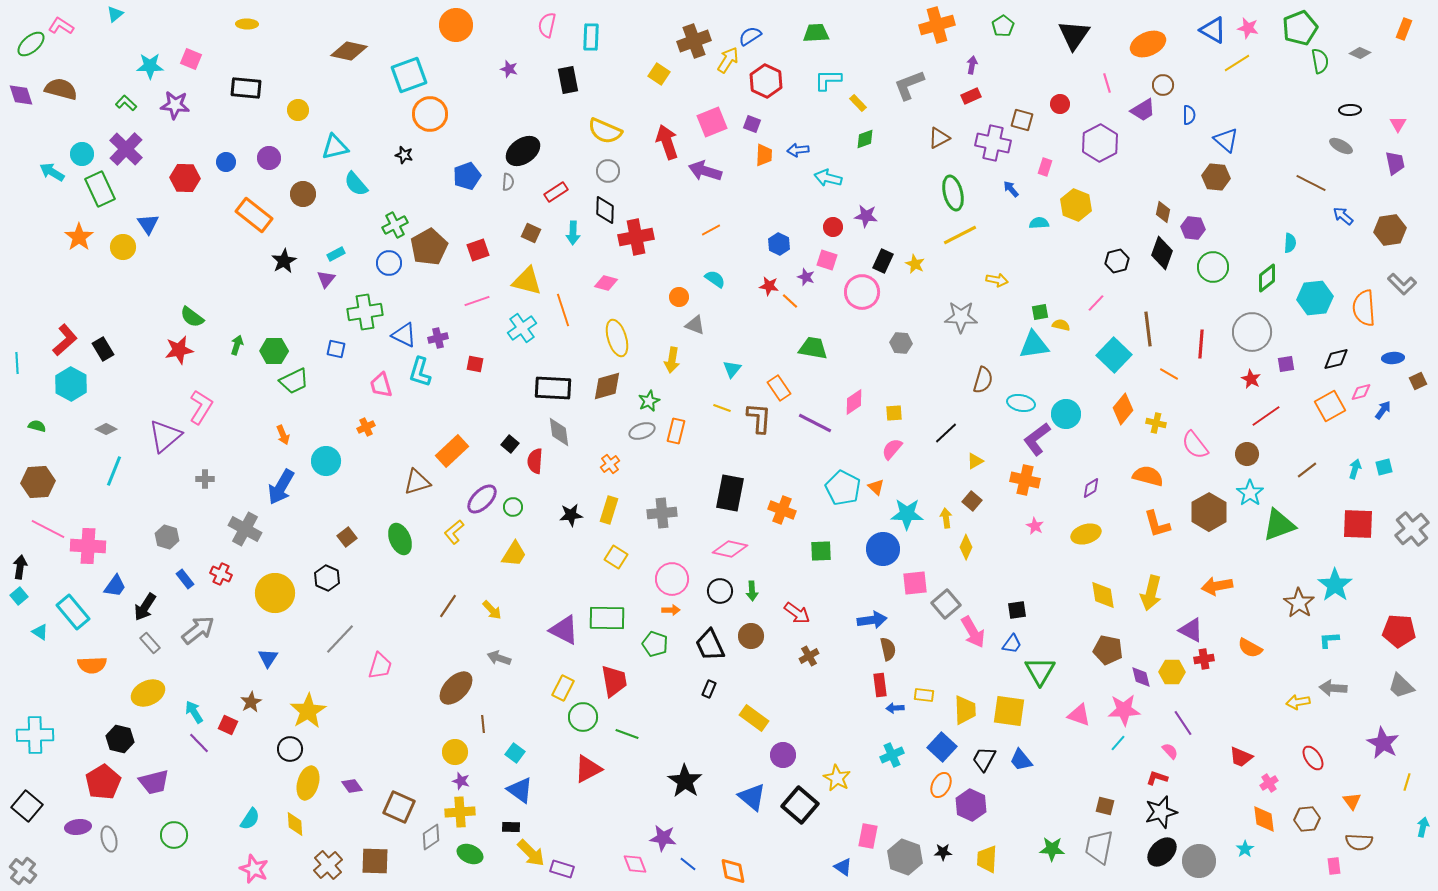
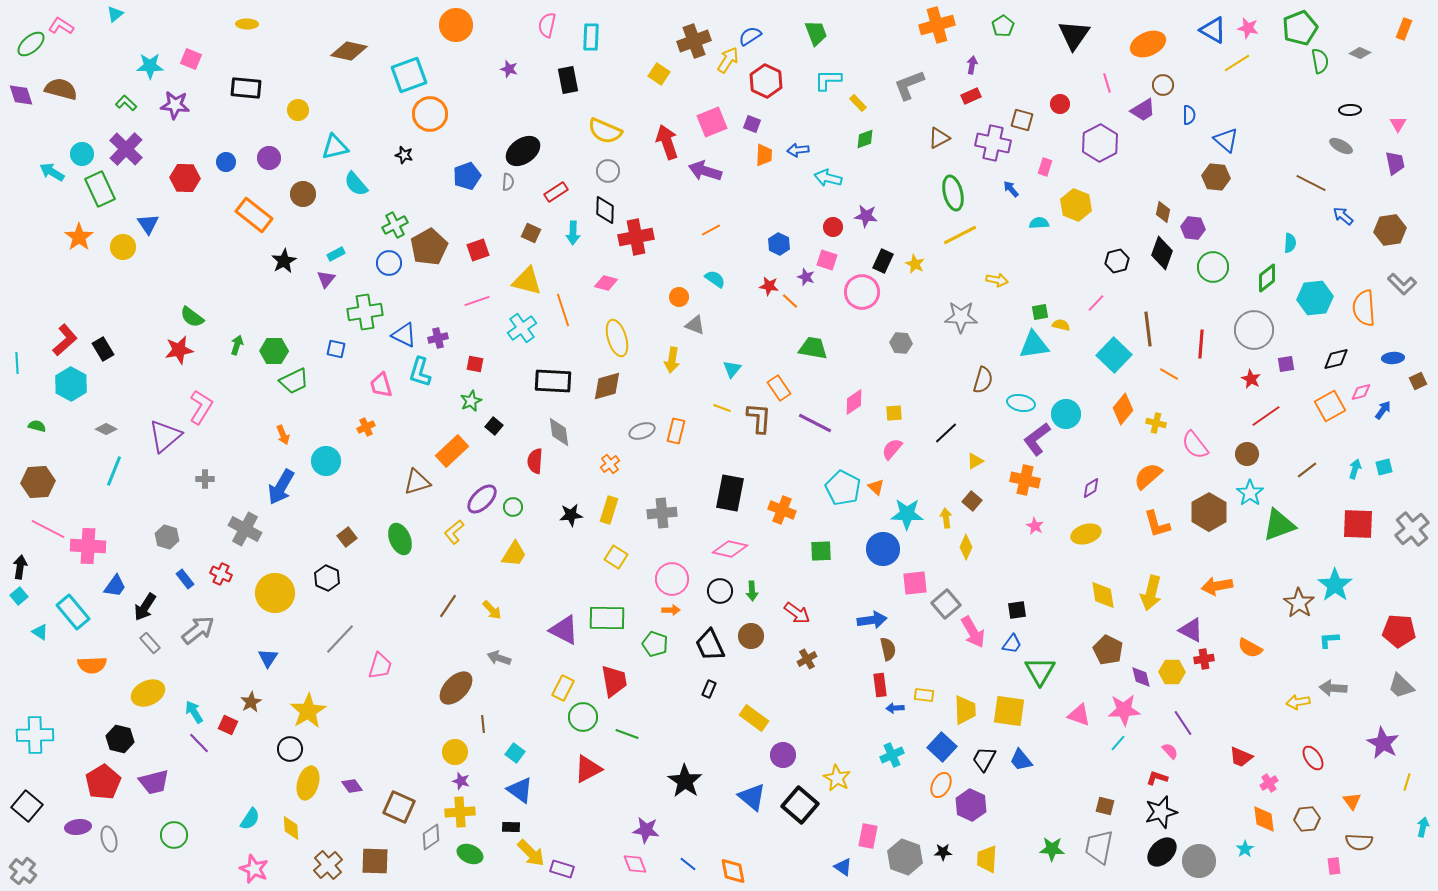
green trapezoid at (816, 33): rotated 72 degrees clockwise
gray circle at (1252, 332): moved 2 px right, 2 px up
black rectangle at (553, 388): moved 7 px up
green star at (649, 401): moved 178 px left
black square at (510, 444): moved 16 px left, 18 px up
orange semicircle at (1148, 476): rotated 56 degrees counterclockwise
brown pentagon at (1108, 650): rotated 16 degrees clockwise
brown cross at (809, 656): moved 2 px left, 3 px down
yellow diamond at (295, 824): moved 4 px left, 4 px down
purple star at (663, 838): moved 17 px left, 8 px up
